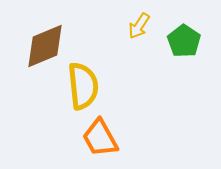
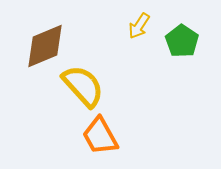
green pentagon: moved 2 px left
yellow semicircle: rotated 36 degrees counterclockwise
orange trapezoid: moved 2 px up
